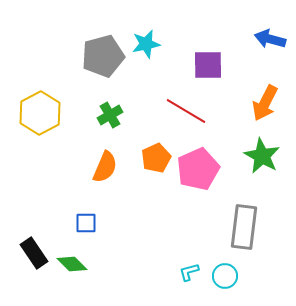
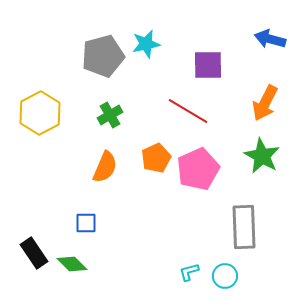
red line: moved 2 px right
gray rectangle: rotated 9 degrees counterclockwise
